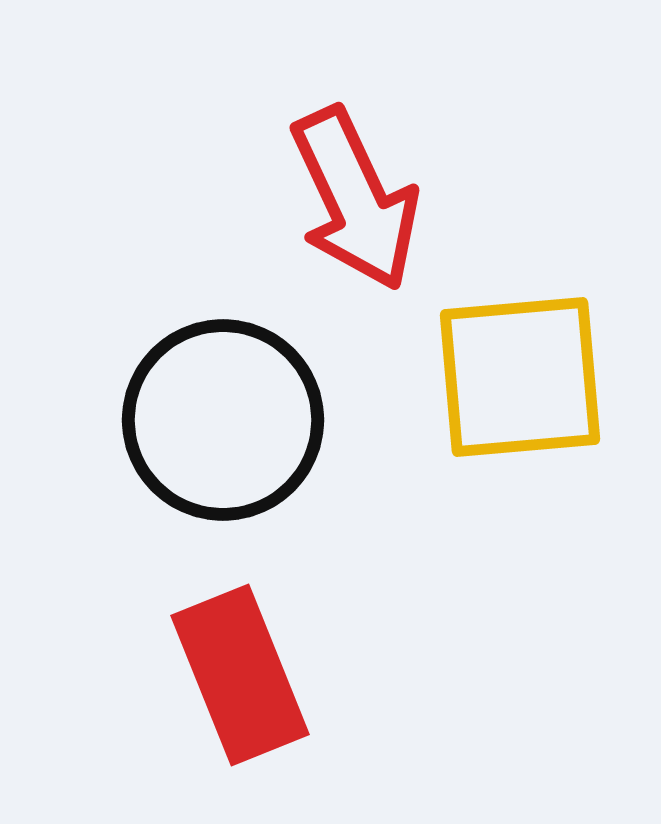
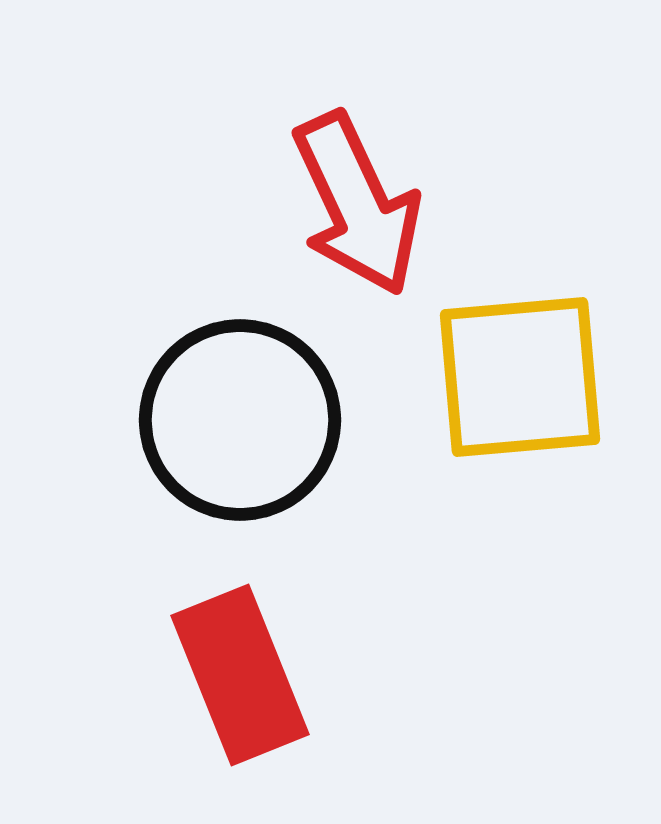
red arrow: moved 2 px right, 5 px down
black circle: moved 17 px right
